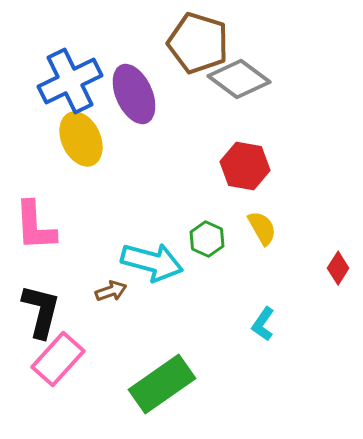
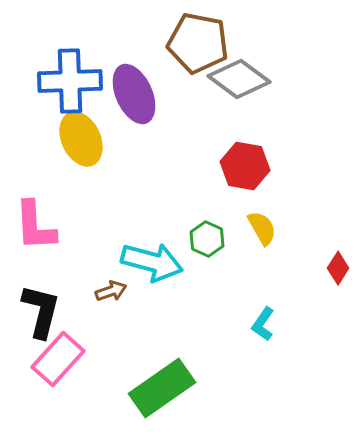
brown pentagon: rotated 6 degrees counterclockwise
blue cross: rotated 24 degrees clockwise
green rectangle: moved 4 px down
